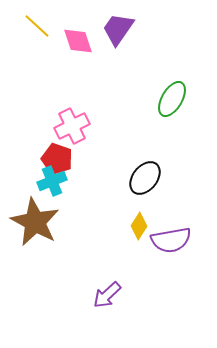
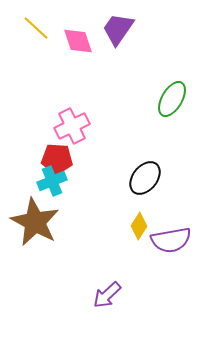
yellow line: moved 1 px left, 2 px down
red pentagon: rotated 16 degrees counterclockwise
